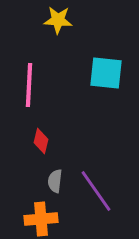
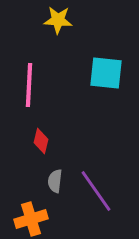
orange cross: moved 10 px left; rotated 12 degrees counterclockwise
